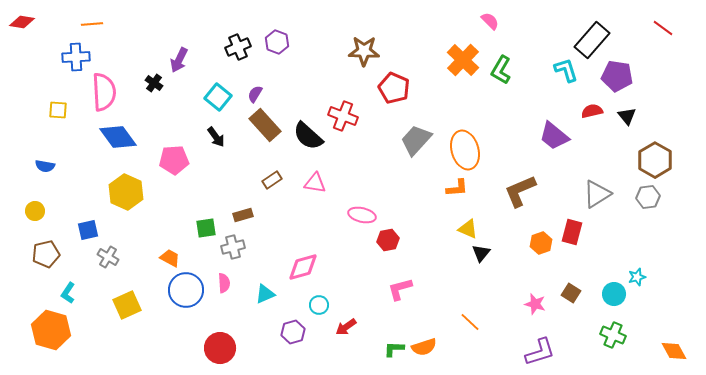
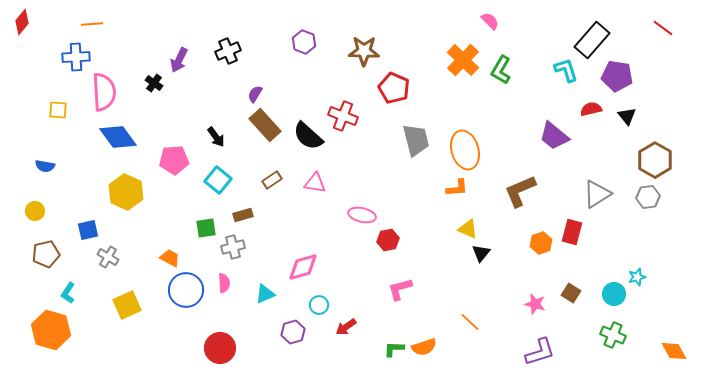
red diamond at (22, 22): rotated 60 degrees counterclockwise
purple hexagon at (277, 42): moved 27 px right
black cross at (238, 47): moved 10 px left, 4 px down
cyan square at (218, 97): moved 83 px down
red semicircle at (592, 111): moved 1 px left, 2 px up
gray trapezoid at (416, 140): rotated 124 degrees clockwise
